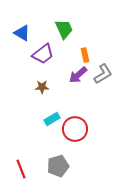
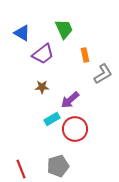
purple arrow: moved 8 px left, 25 px down
